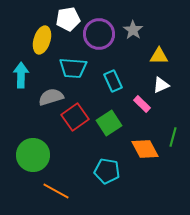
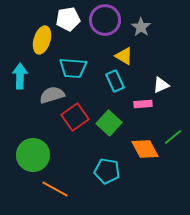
gray star: moved 8 px right, 3 px up
purple circle: moved 6 px right, 14 px up
yellow triangle: moved 35 px left; rotated 30 degrees clockwise
cyan arrow: moved 1 px left, 1 px down
cyan rectangle: moved 2 px right
gray semicircle: moved 1 px right, 2 px up
pink rectangle: moved 1 px right; rotated 48 degrees counterclockwise
green square: rotated 15 degrees counterclockwise
green line: rotated 36 degrees clockwise
orange line: moved 1 px left, 2 px up
